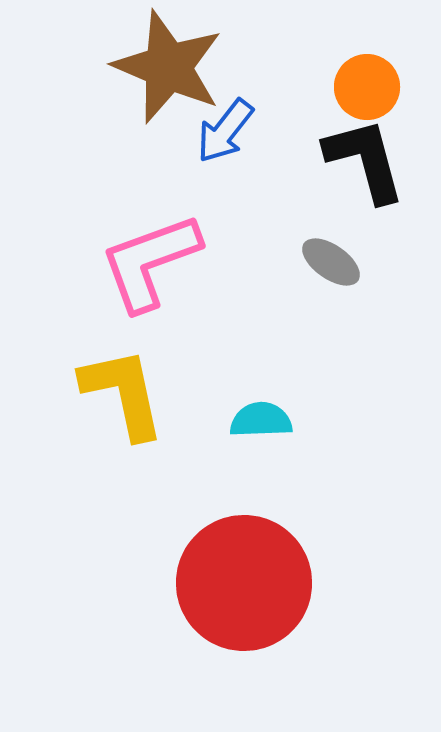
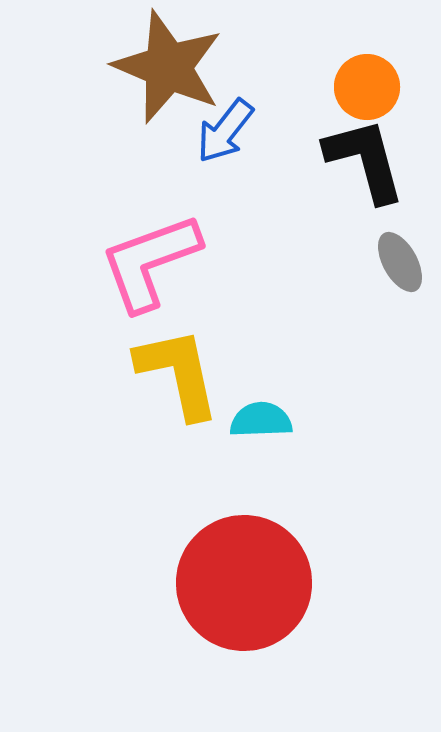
gray ellipse: moved 69 px right; rotated 26 degrees clockwise
yellow L-shape: moved 55 px right, 20 px up
